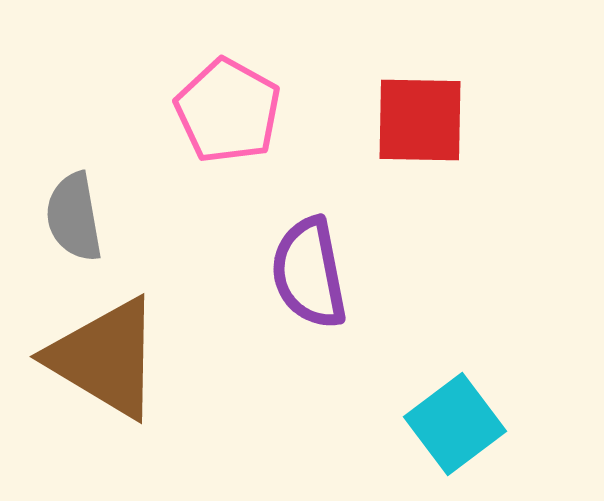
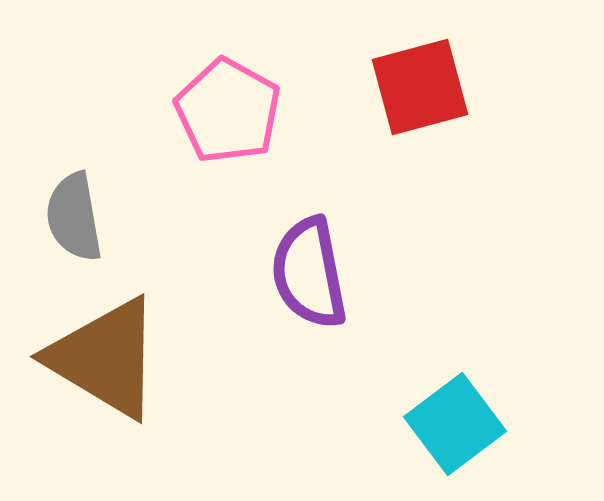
red square: moved 33 px up; rotated 16 degrees counterclockwise
